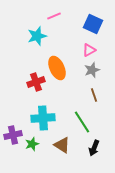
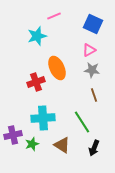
gray star: rotated 28 degrees clockwise
